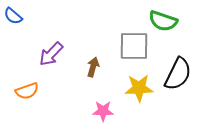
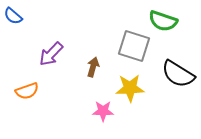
gray square: rotated 16 degrees clockwise
black semicircle: rotated 96 degrees clockwise
yellow star: moved 9 px left
